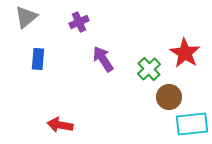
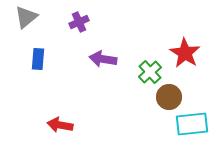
purple arrow: rotated 48 degrees counterclockwise
green cross: moved 1 px right, 3 px down
